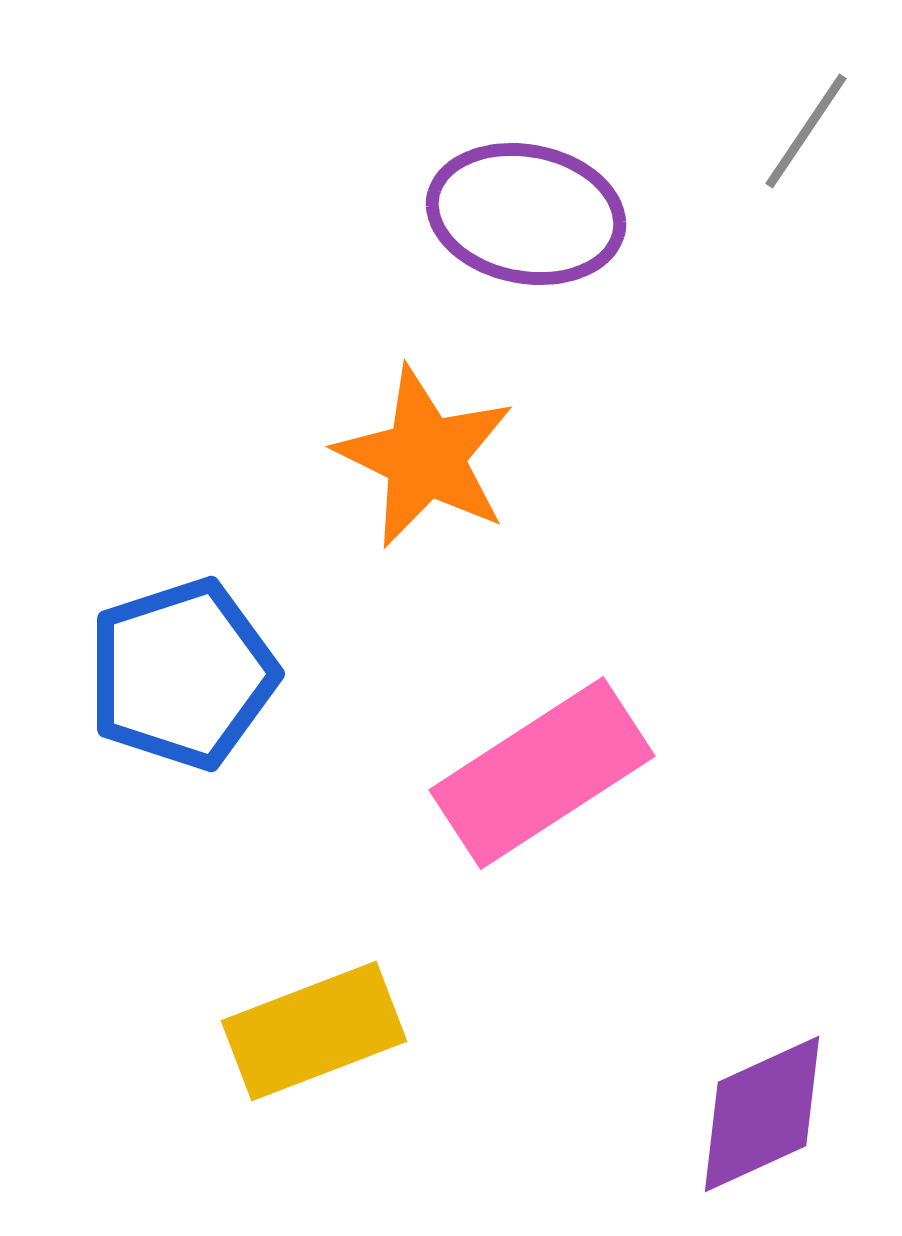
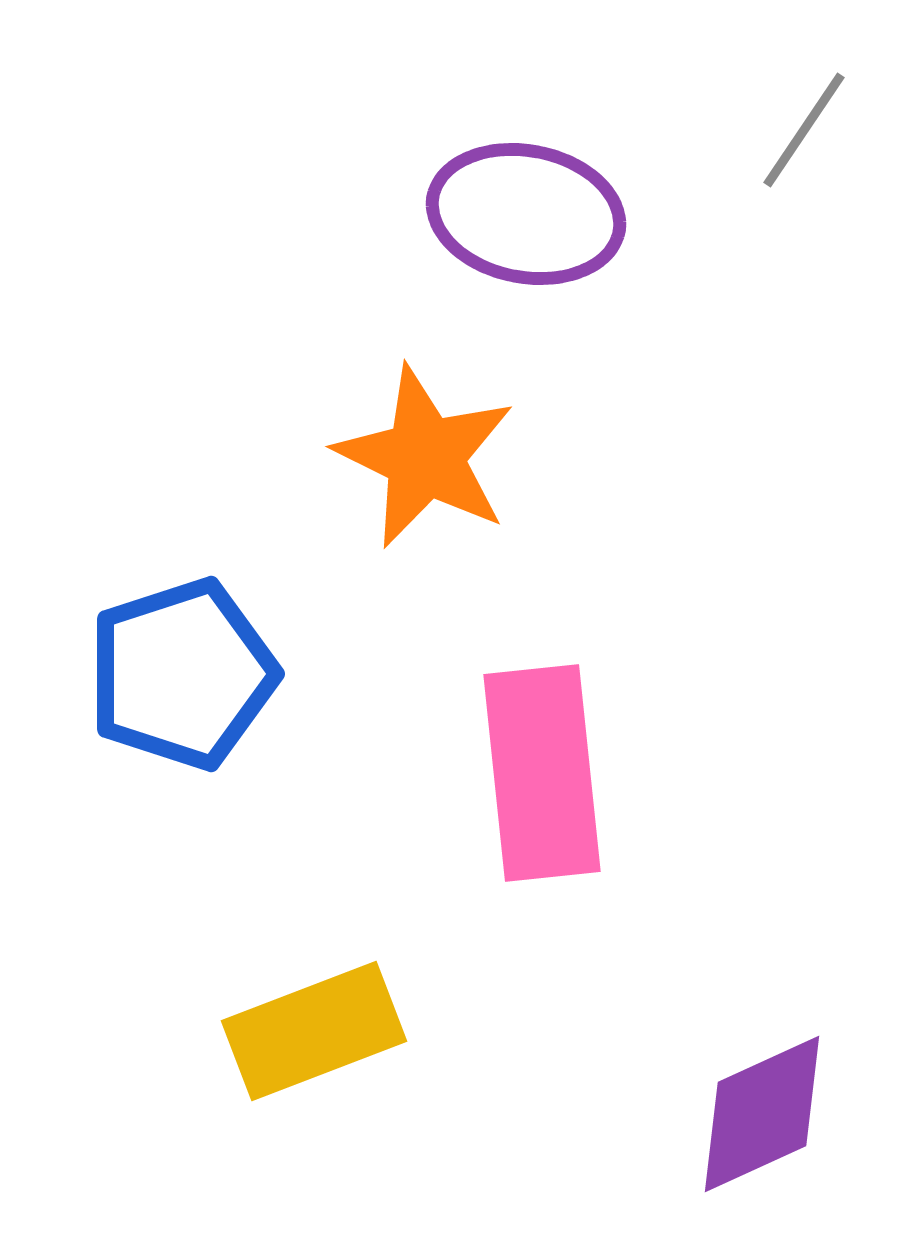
gray line: moved 2 px left, 1 px up
pink rectangle: rotated 63 degrees counterclockwise
